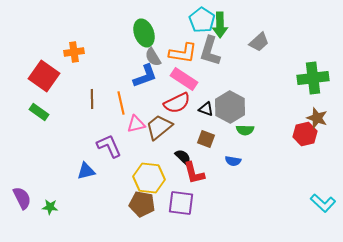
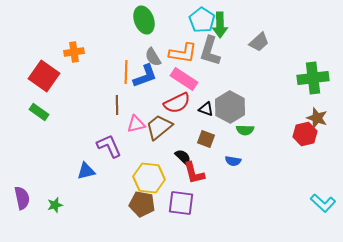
green ellipse: moved 13 px up
brown line: moved 25 px right, 6 px down
orange line: moved 5 px right, 31 px up; rotated 15 degrees clockwise
purple semicircle: rotated 15 degrees clockwise
green star: moved 5 px right, 2 px up; rotated 21 degrees counterclockwise
